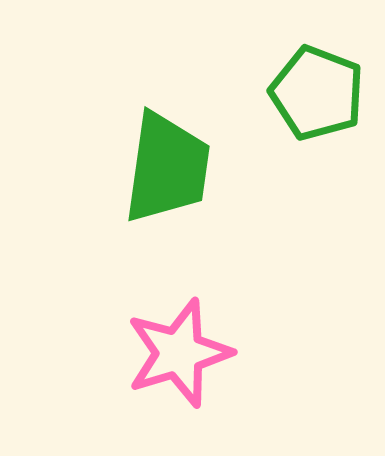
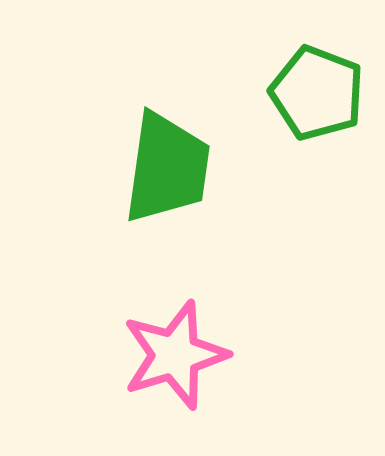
pink star: moved 4 px left, 2 px down
